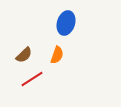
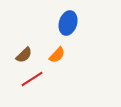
blue ellipse: moved 2 px right
orange semicircle: rotated 24 degrees clockwise
